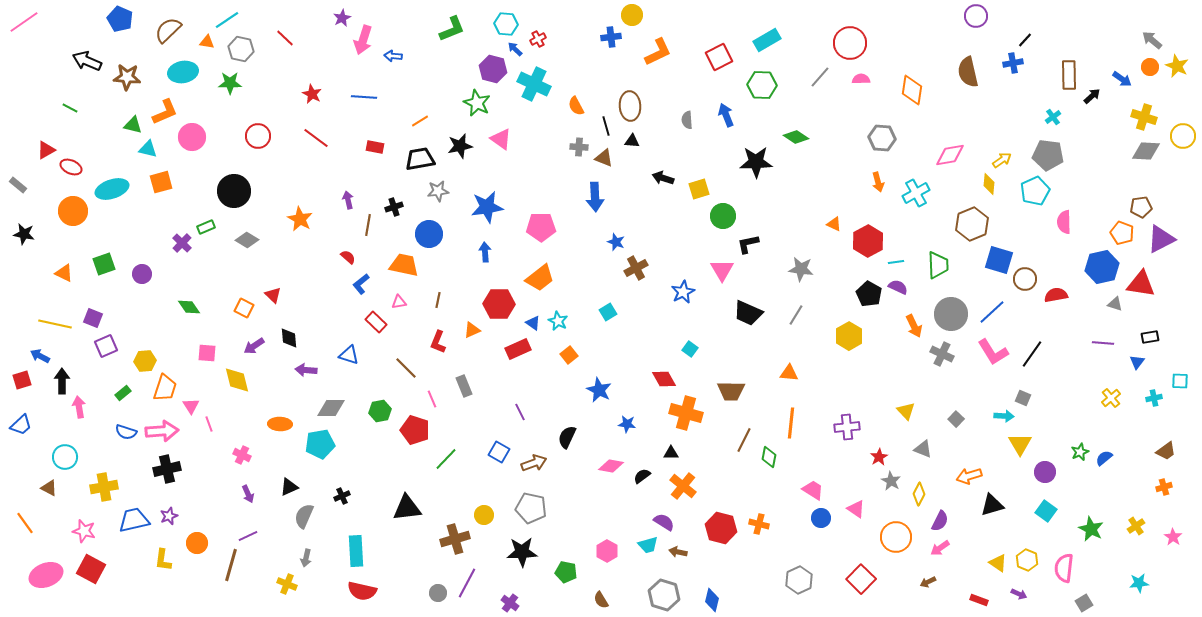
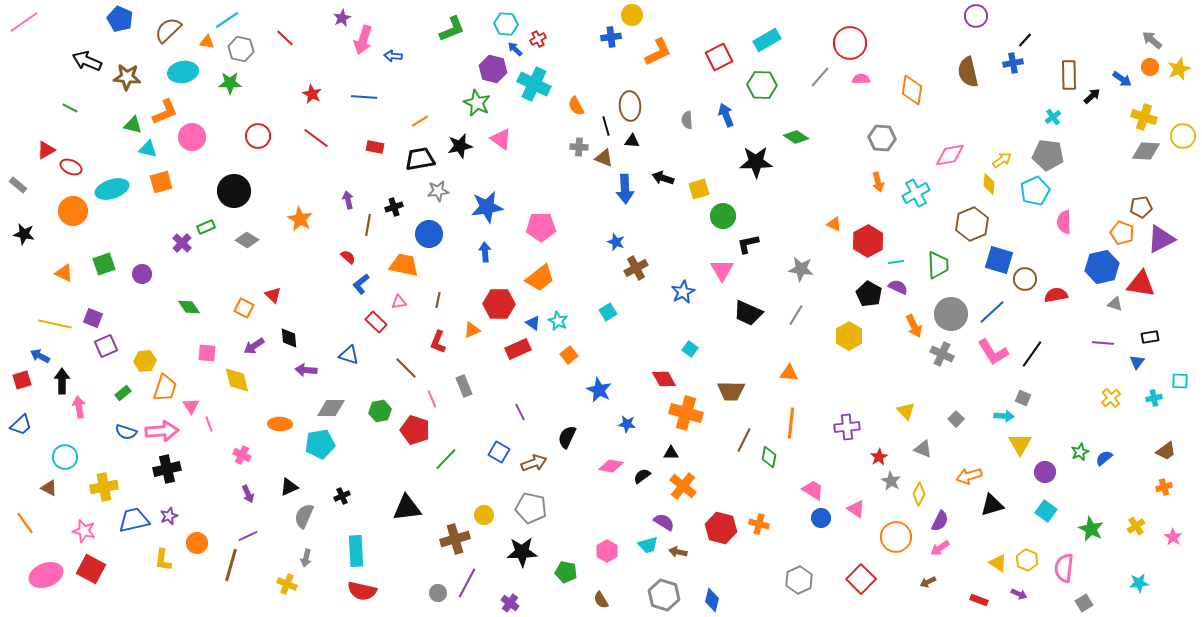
yellow star at (1177, 66): moved 2 px right, 3 px down; rotated 25 degrees clockwise
blue arrow at (595, 197): moved 30 px right, 8 px up
